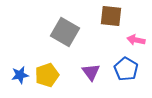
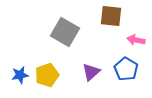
purple triangle: rotated 24 degrees clockwise
